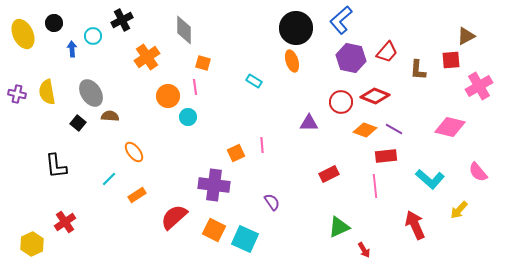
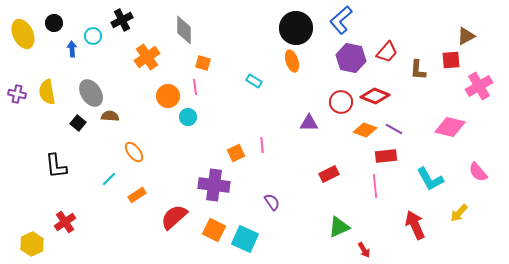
cyan L-shape at (430, 179): rotated 20 degrees clockwise
yellow arrow at (459, 210): moved 3 px down
